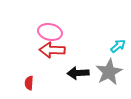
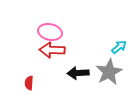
cyan arrow: moved 1 px right, 1 px down
